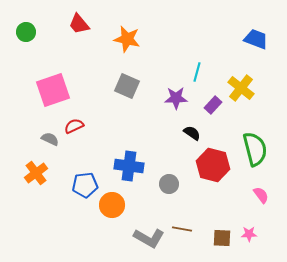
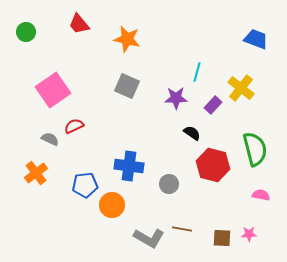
pink square: rotated 16 degrees counterclockwise
pink semicircle: rotated 42 degrees counterclockwise
